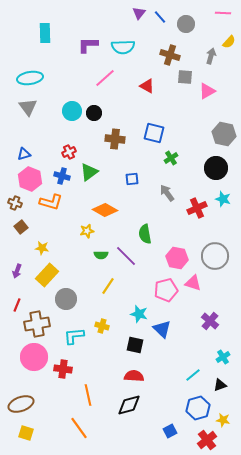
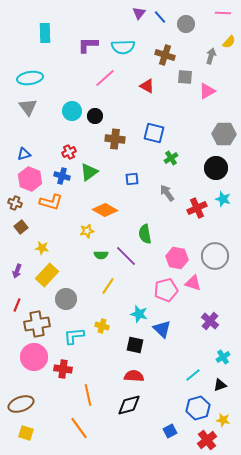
brown cross at (170, 55): moved 5 px left
black circle at (94, 113): moved 1 px right, 3 px down
gray hexagon at (224, 134): rotated 10 degrees counterclockwise
